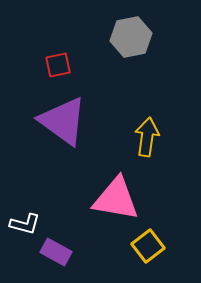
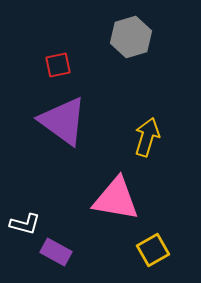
gray hexagon: rotated 6 degrees counterclockwise
yellow arrow: rotated 9 degrees clockwise
yellow square: moved 5 px right, 4 px down; rotated 8 degrees clockwise
